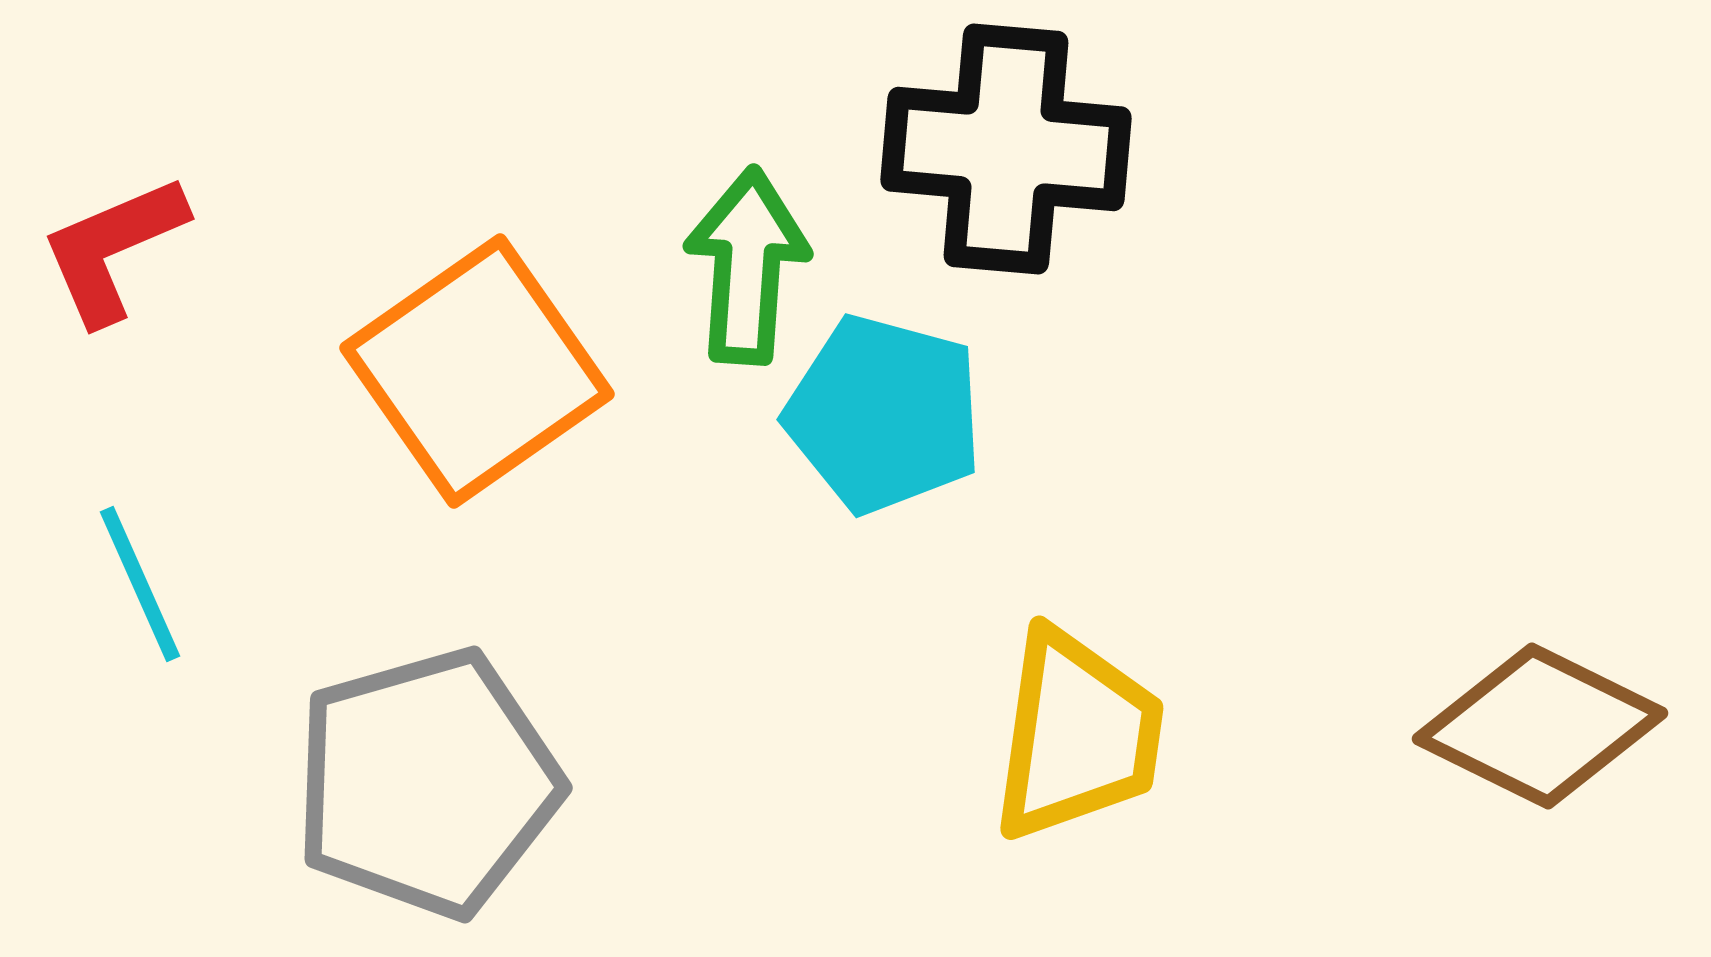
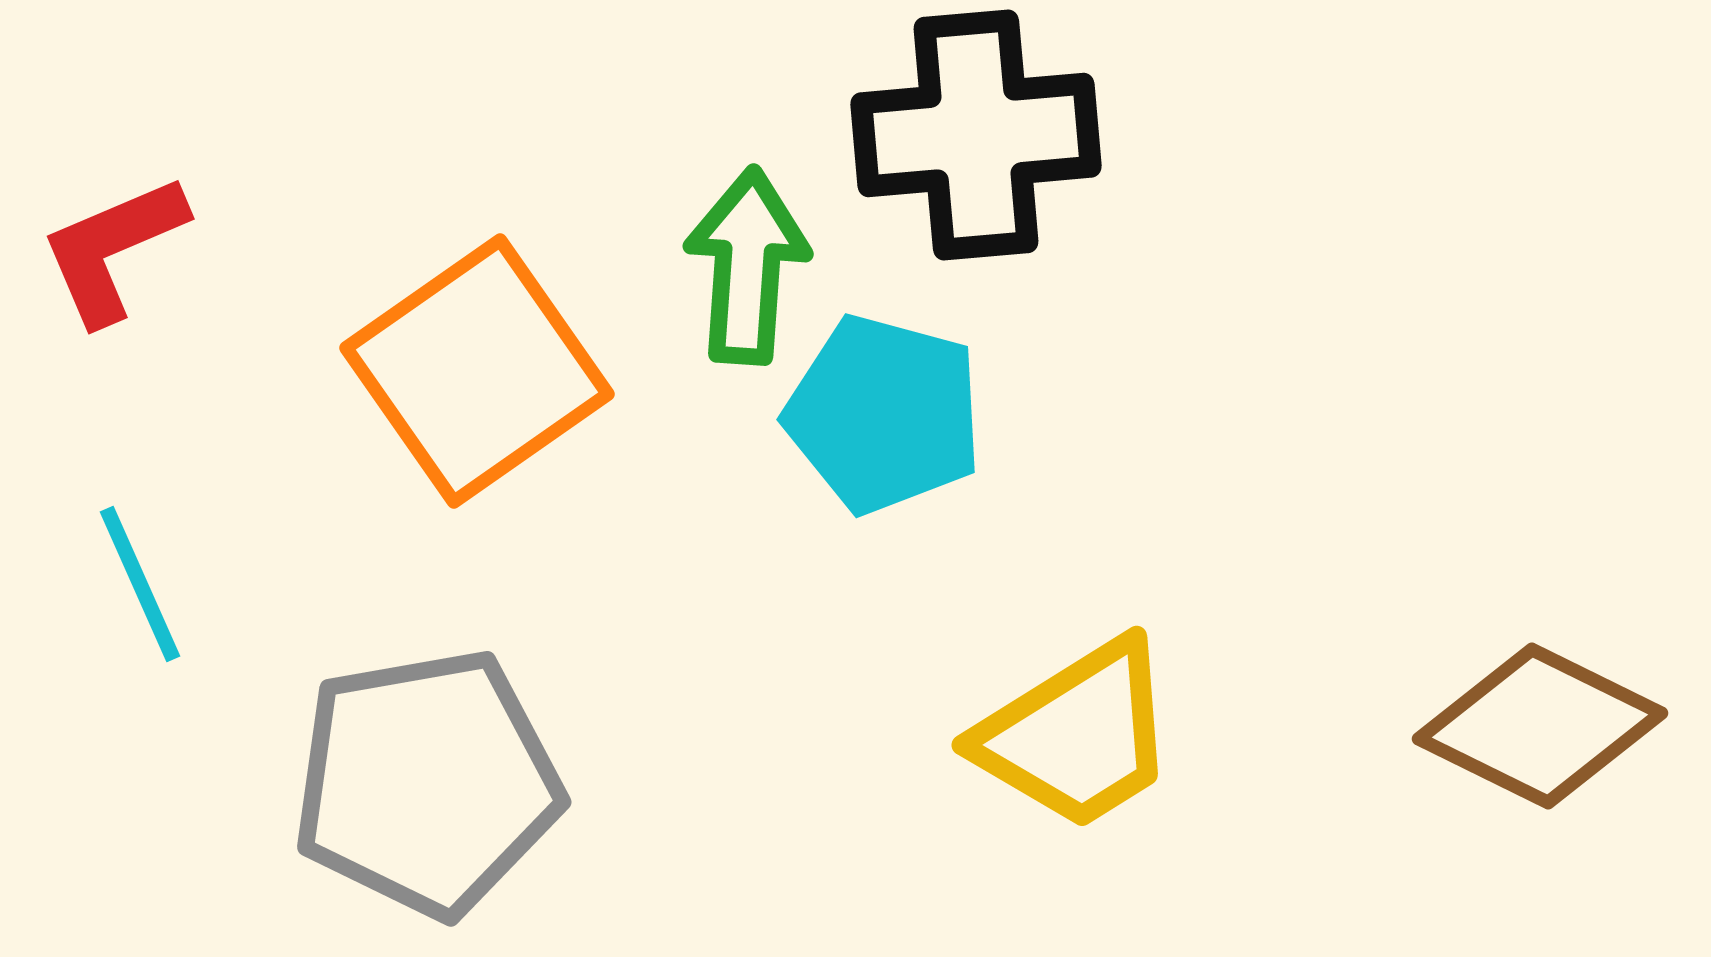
black cross: moved 30 px left, 14 px up; rotated 10 degrees counterclockwise
yellow trapezoid: rotated 50 degrees clockwise
gray pentagon: rotated 6 degrees clockwise
